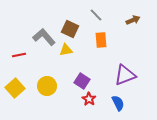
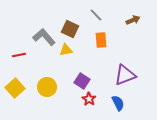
yellow circle: moved 1 px down
